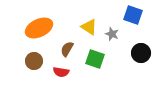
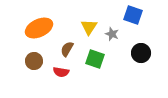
yellow triangle: rotated 30 degrees clockwise
